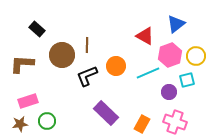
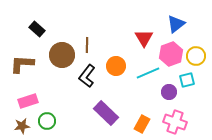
red triangle: moved 1 px left, 2 px down; rotated 30 degrees clockwise
pink hexagon: moved 1 px right, 1 px up
black L-shape: rotated 30 degrees counterclockwise
brown star: moved 2 px right, 2 px down
